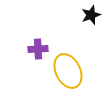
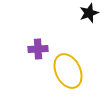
black star: moved 2 px left, 2 px up
